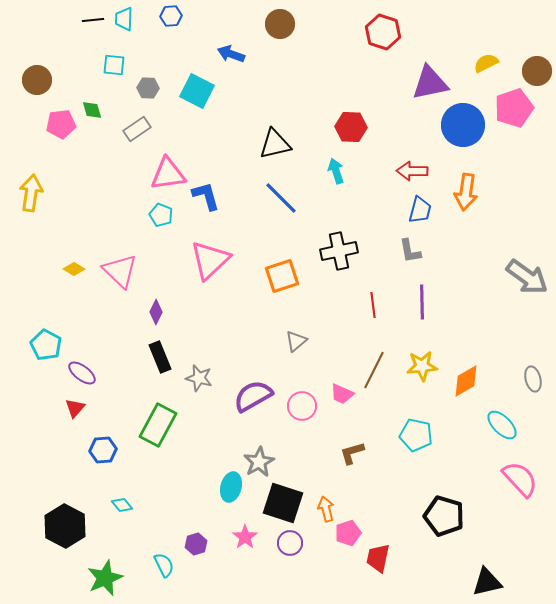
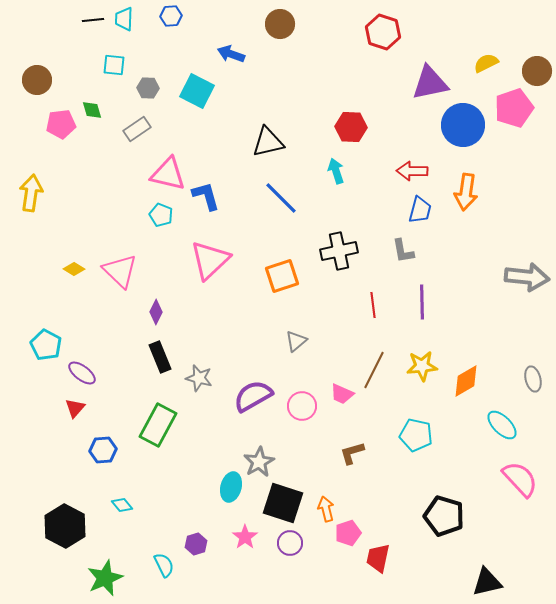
black triangle at (275, 144): moved 7 px left, 2 px up
pink triangle at (168, 174): rotated 21 degrees clockwise
gray L-shape at (410, 251): moved 7 px left
gray arrow at (527, 277): rotated 30 degrees counterclockwise
